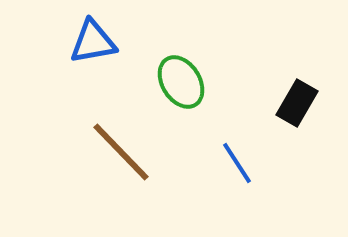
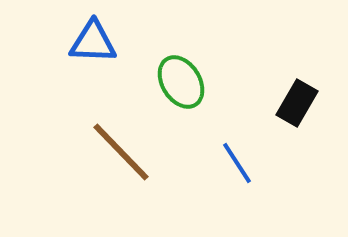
blue triangle: rotated 12 degrees clockwise
